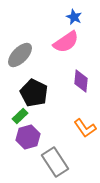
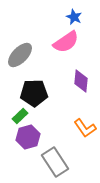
black pentagon: rotated 28 degrees counterclockwise
